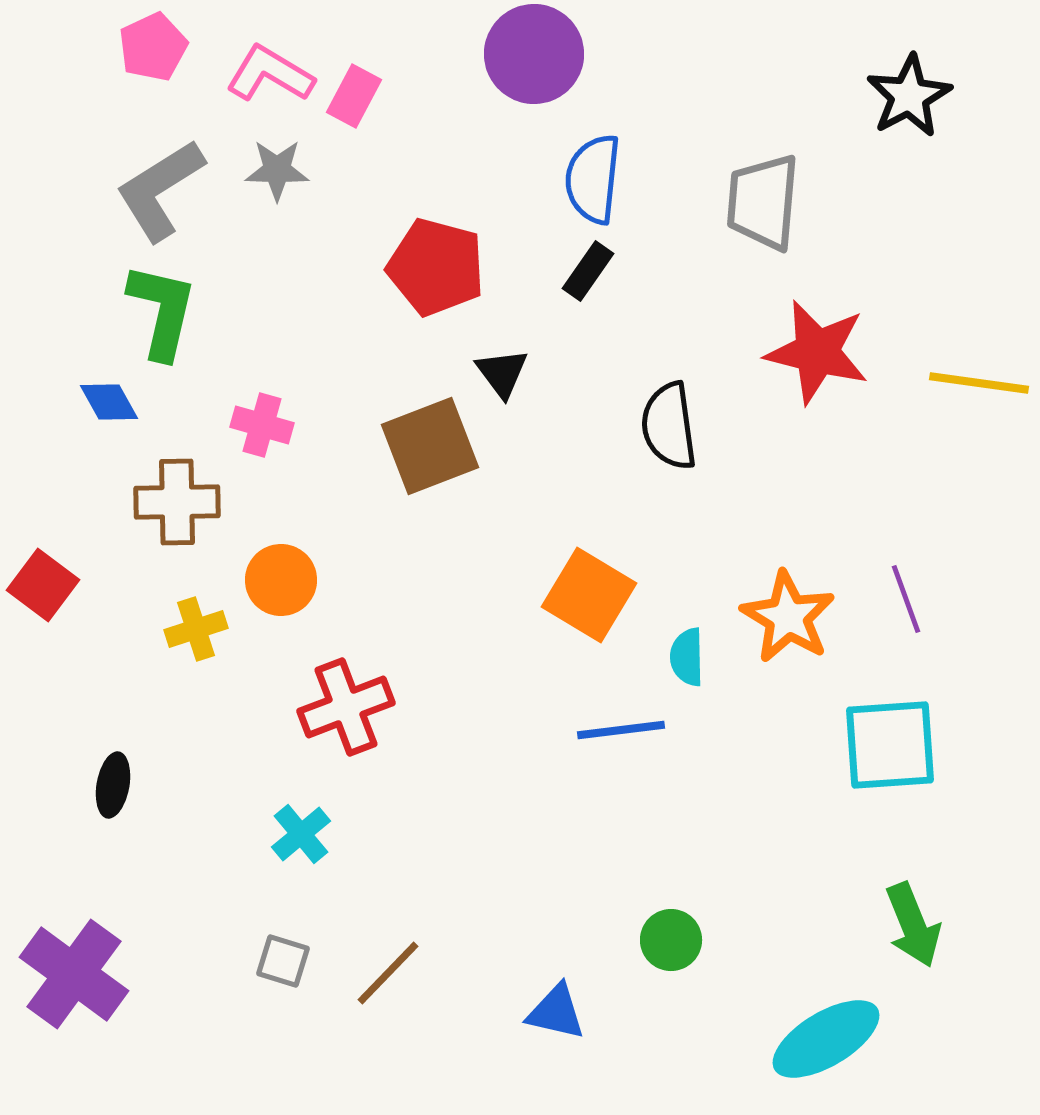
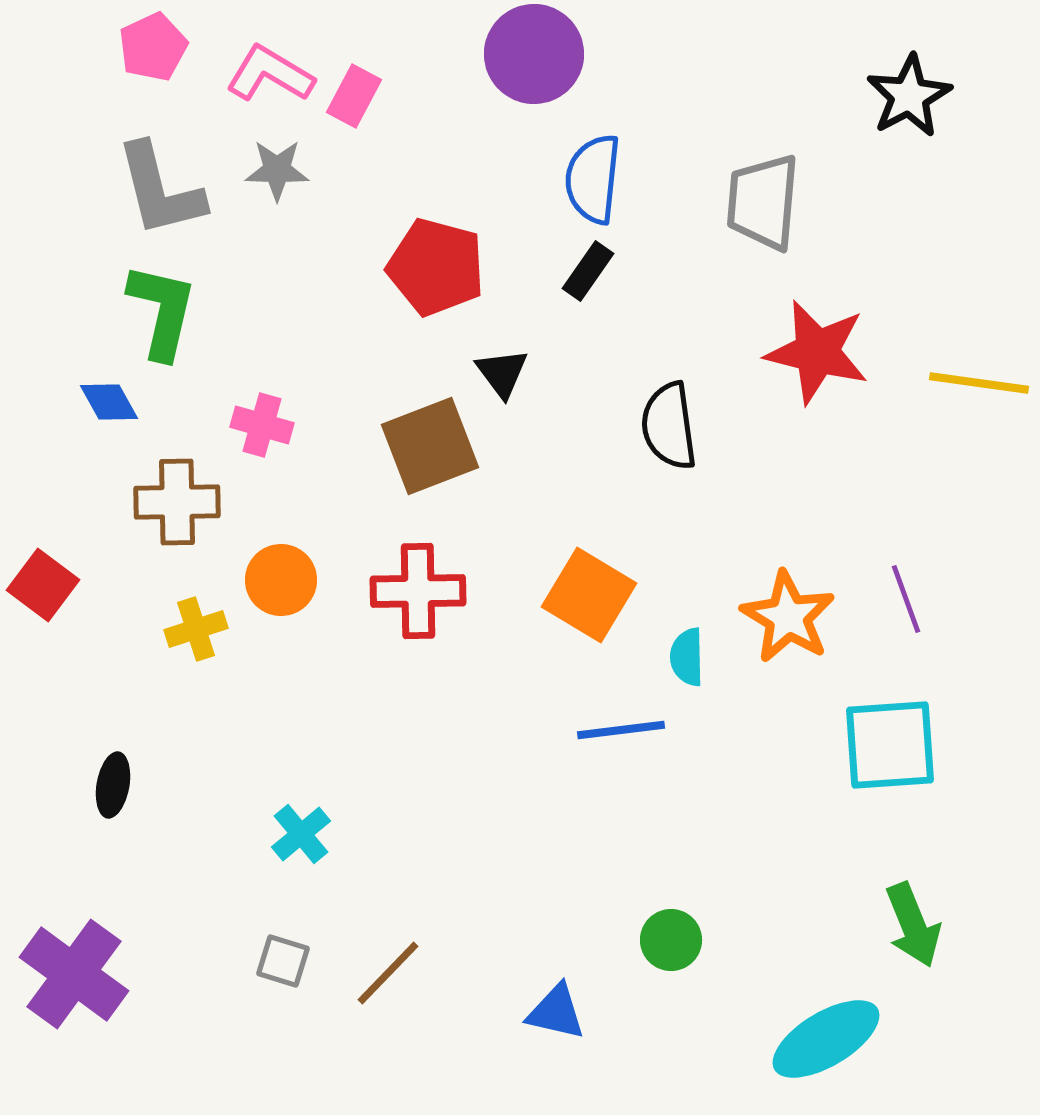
gray L-shape: rotated 72 degrees counterclockwise
red cross: moved 72 px right, 116 px up; rotated 20 degrees clockwise
